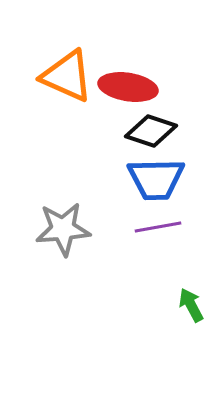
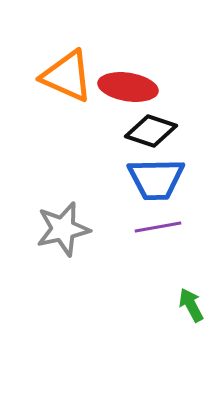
gray star: rotated 8 degrees counterclockwise
